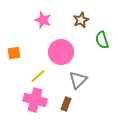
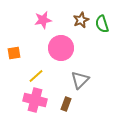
pink star: rotated 30 degrees counterclockwise
green semicircle: moved 16 px up
pink circle: moved 4 px up
yellow line: moved 2 px left
gray triangle: moved 2 px right
